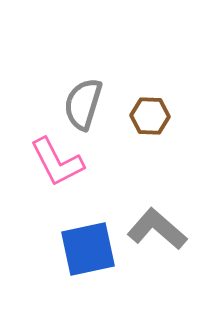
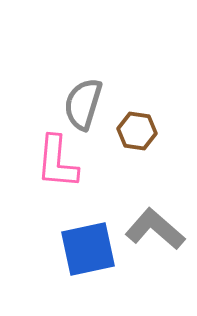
brown hexagon: moved 13 px left, 15 px down; rotated 6 degrees clockwise
pink L-shape: rotated 32 degrees clockwise
gray L-shape: moved 2 px left
